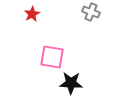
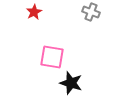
red star: moved 2 px right, 2 px up
black star: rotated 15 degrees clockwise
